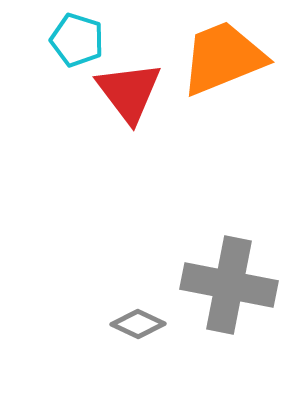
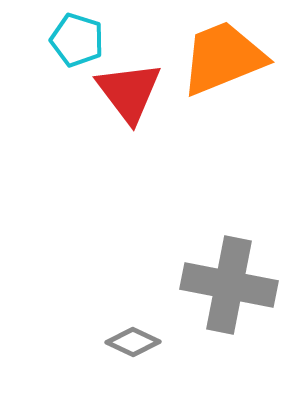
gray diamond: moved 5 px left, 18 px down
